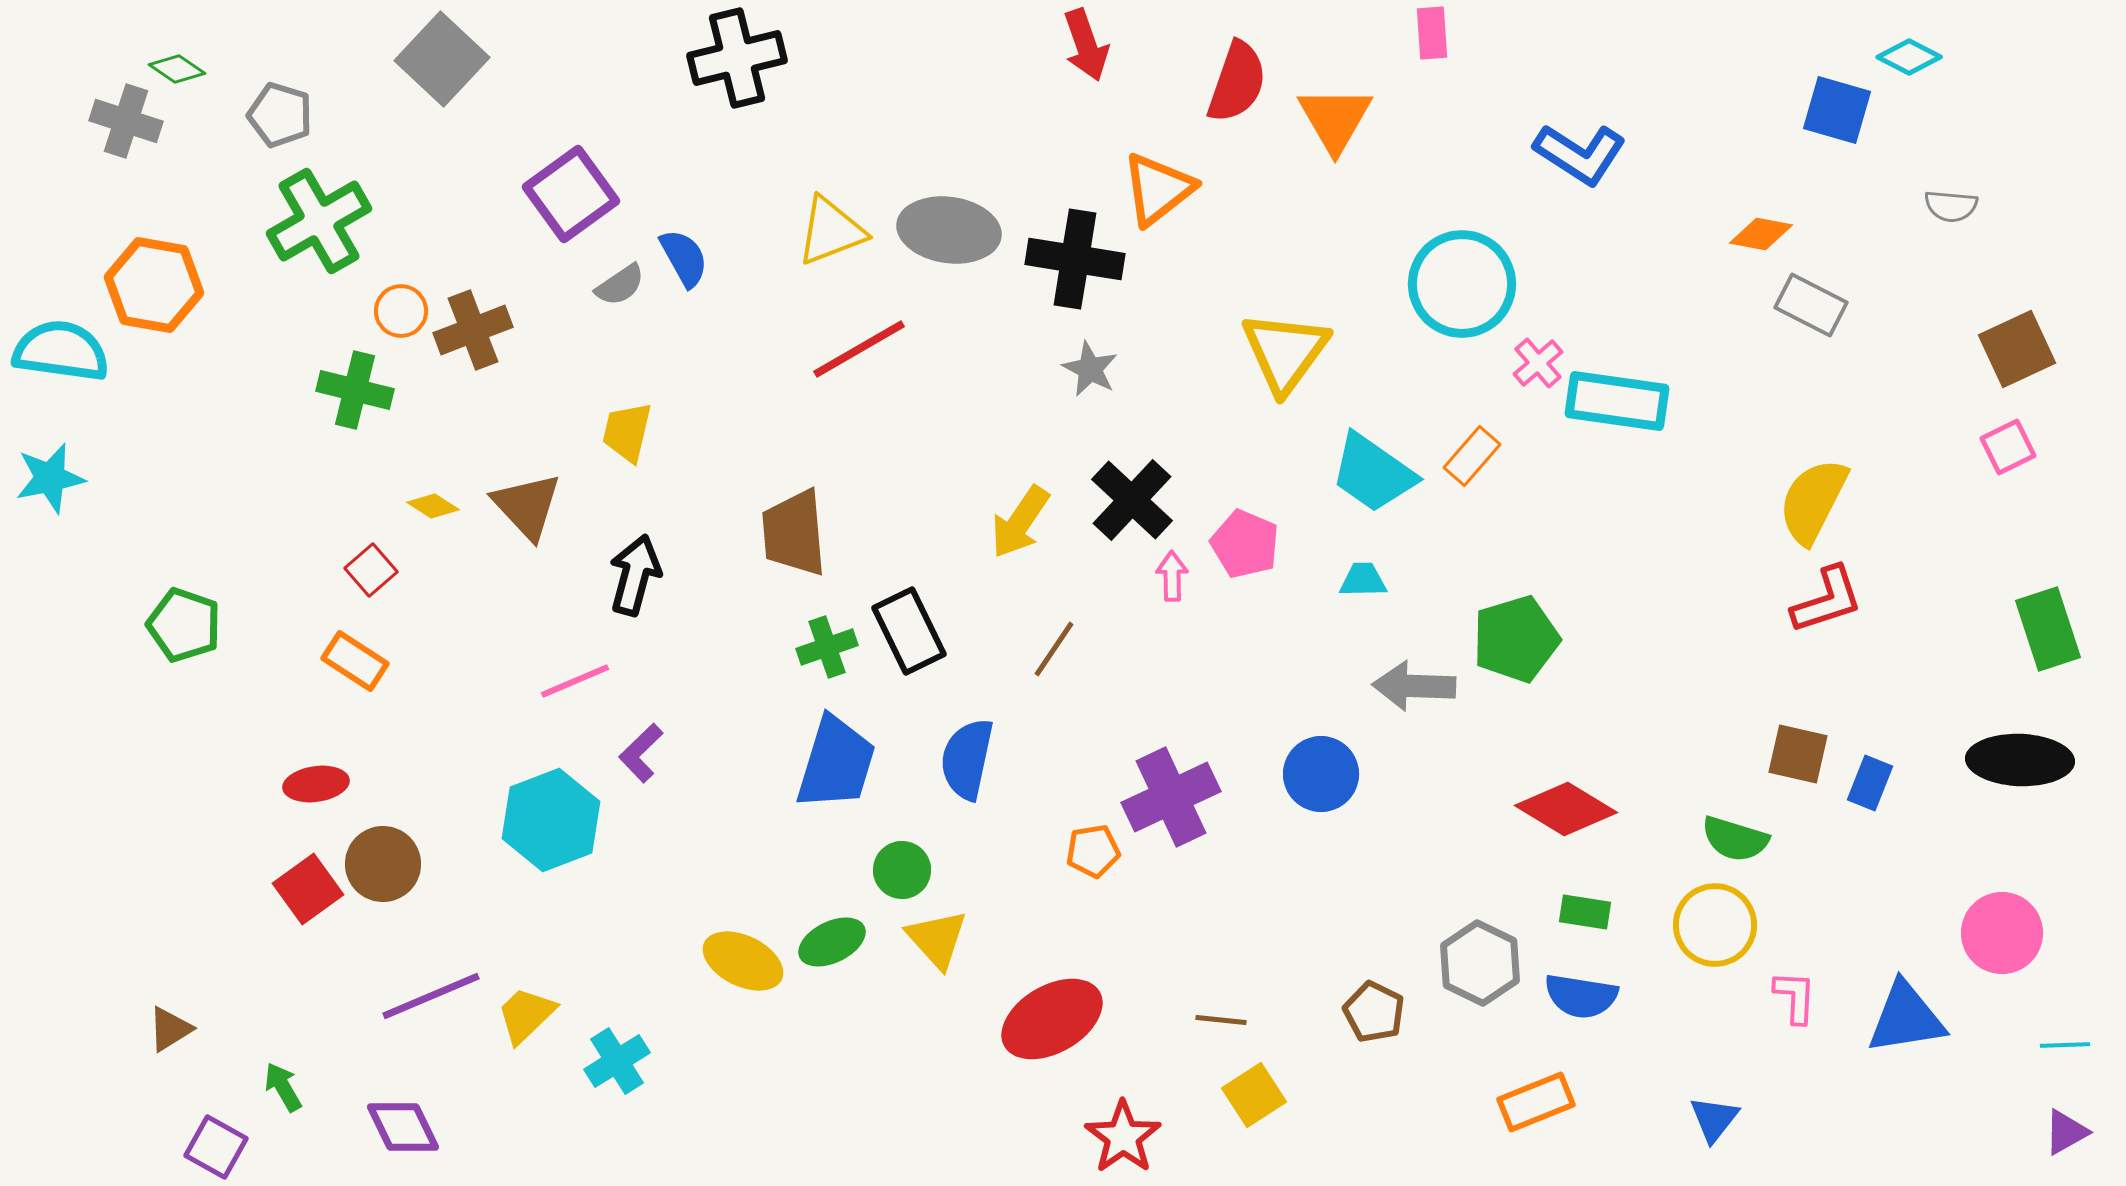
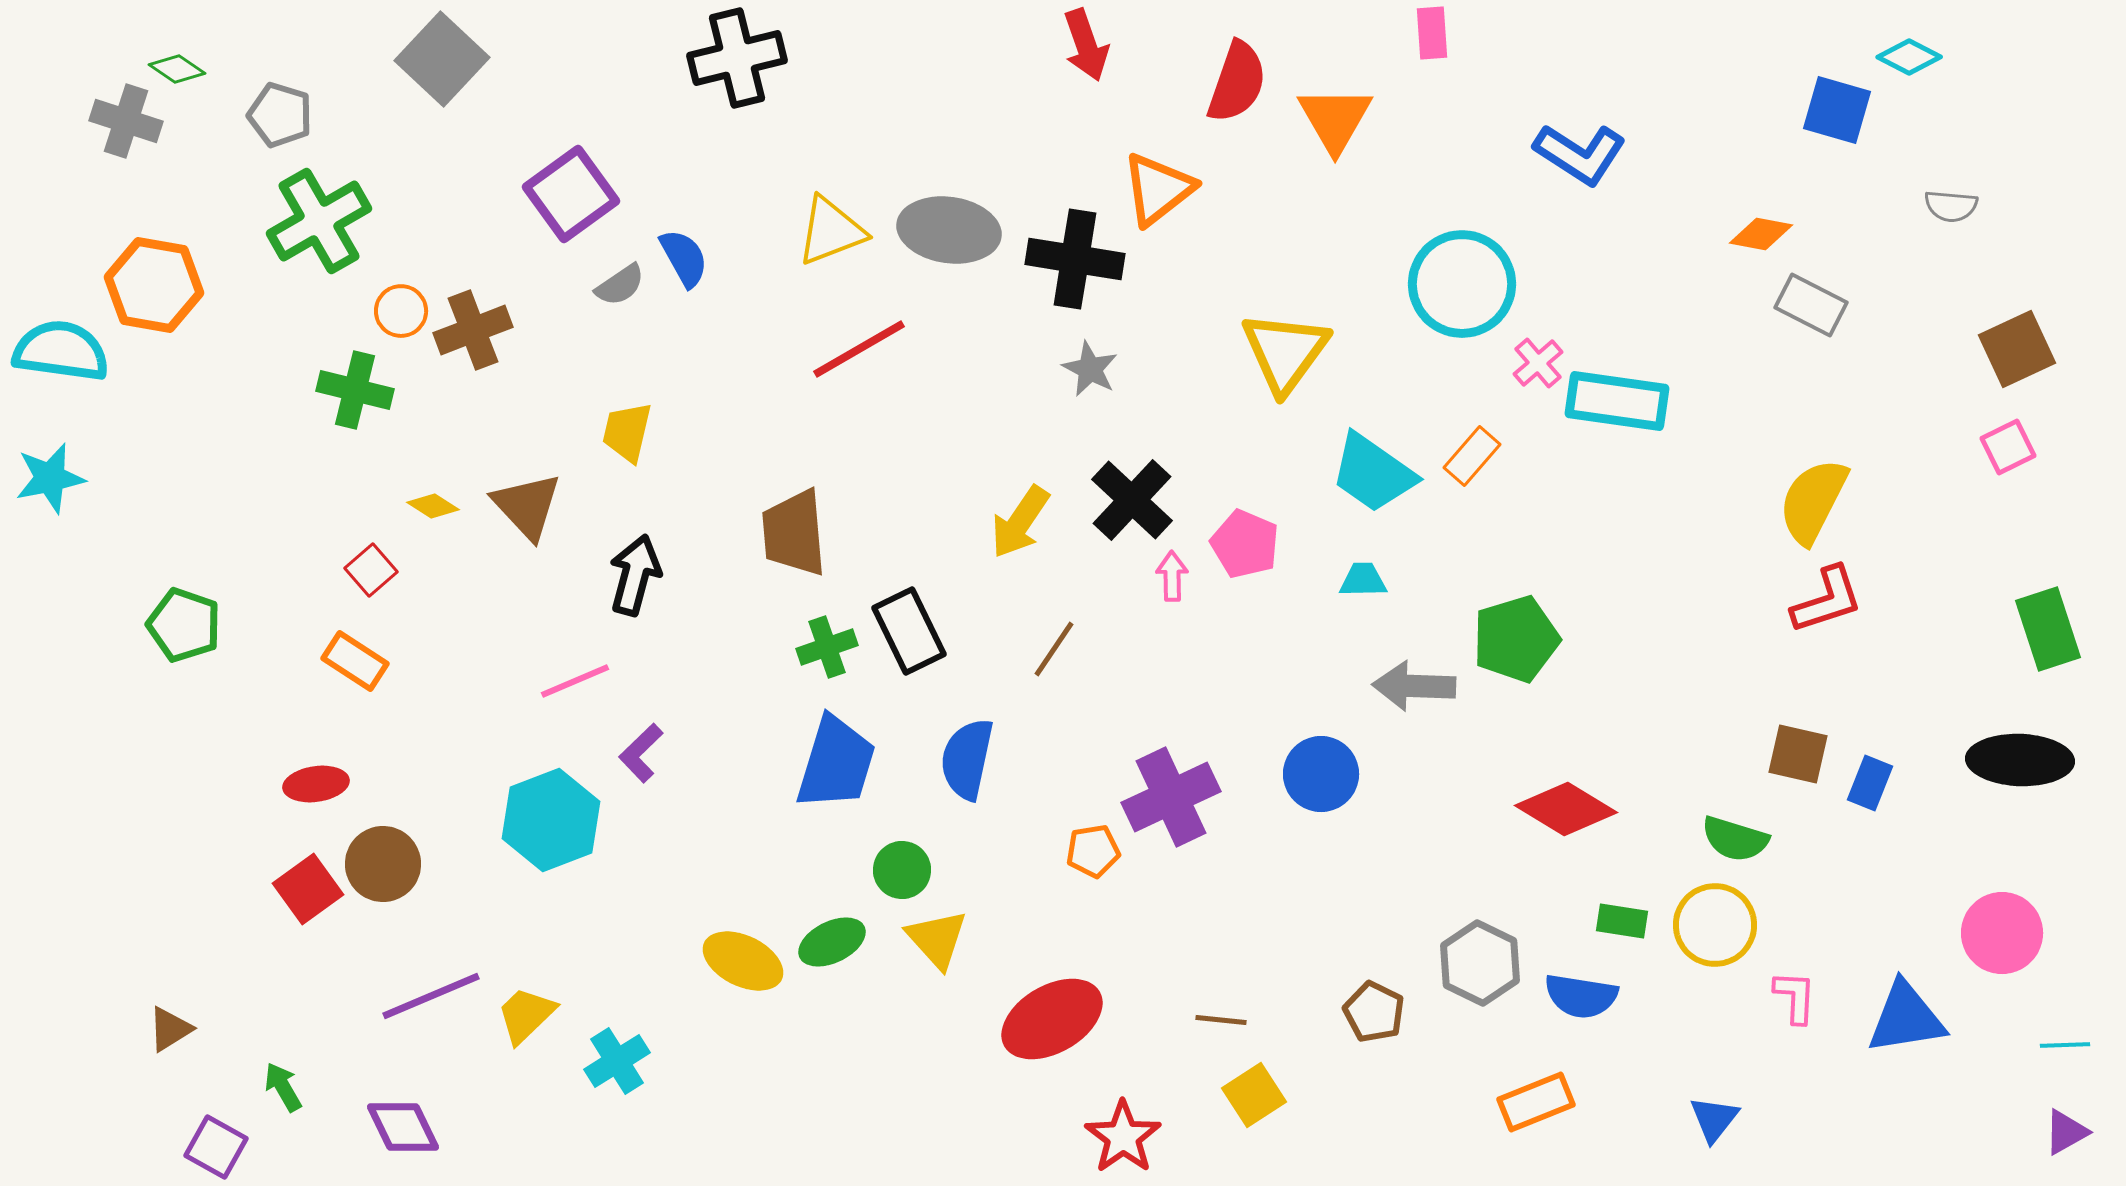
green rectangle at (1585, 912): moved 37 px right, 9 px down
